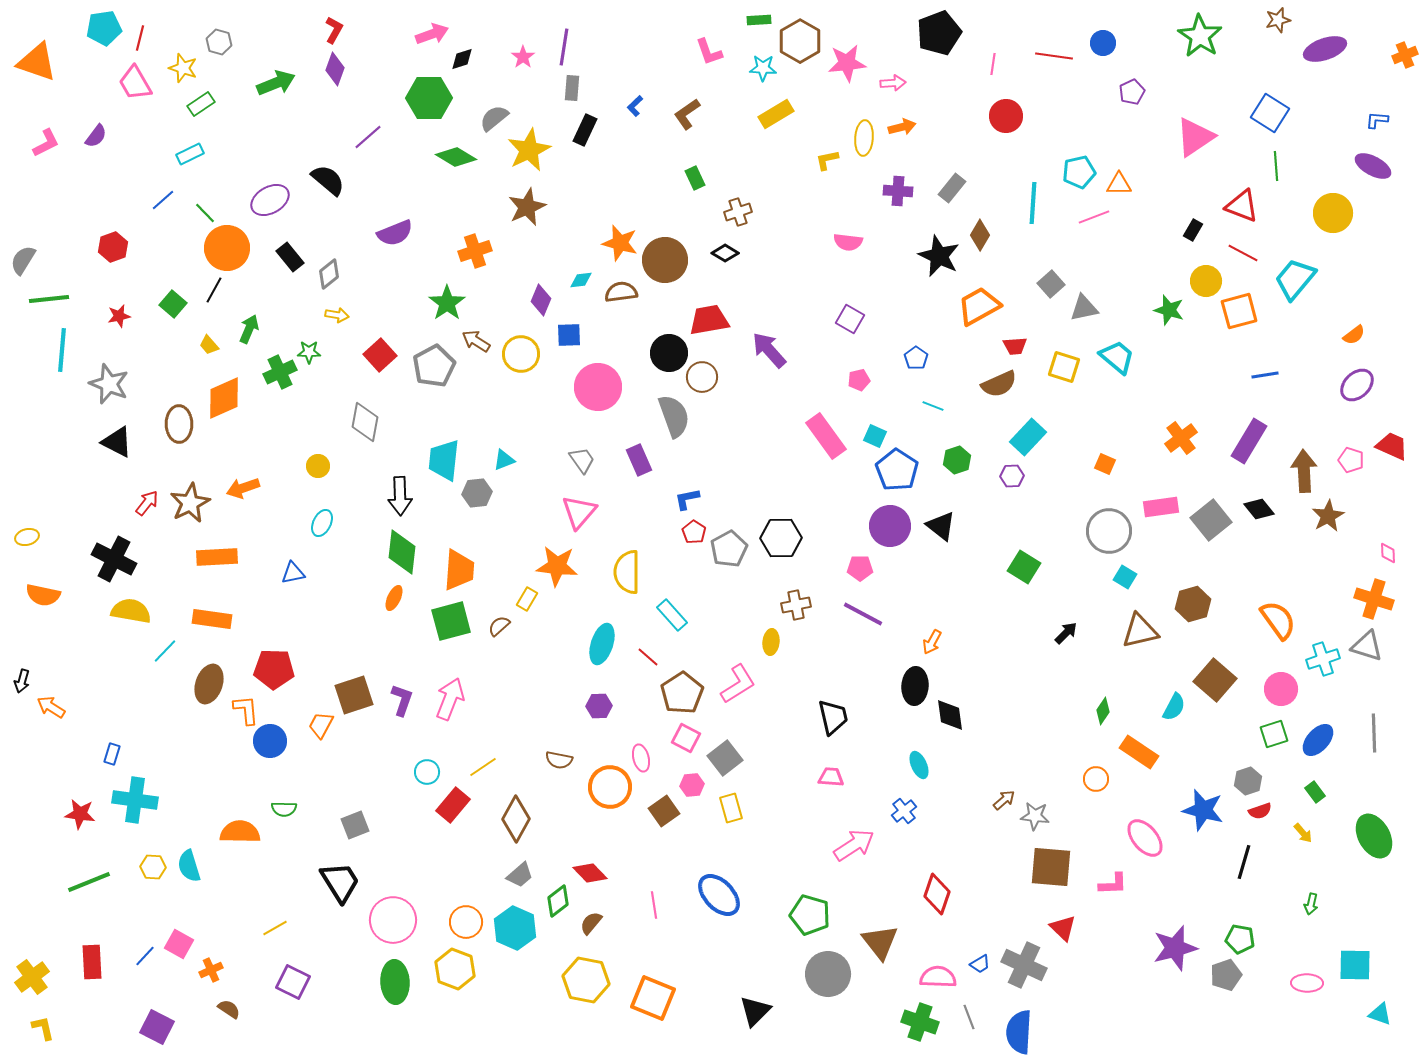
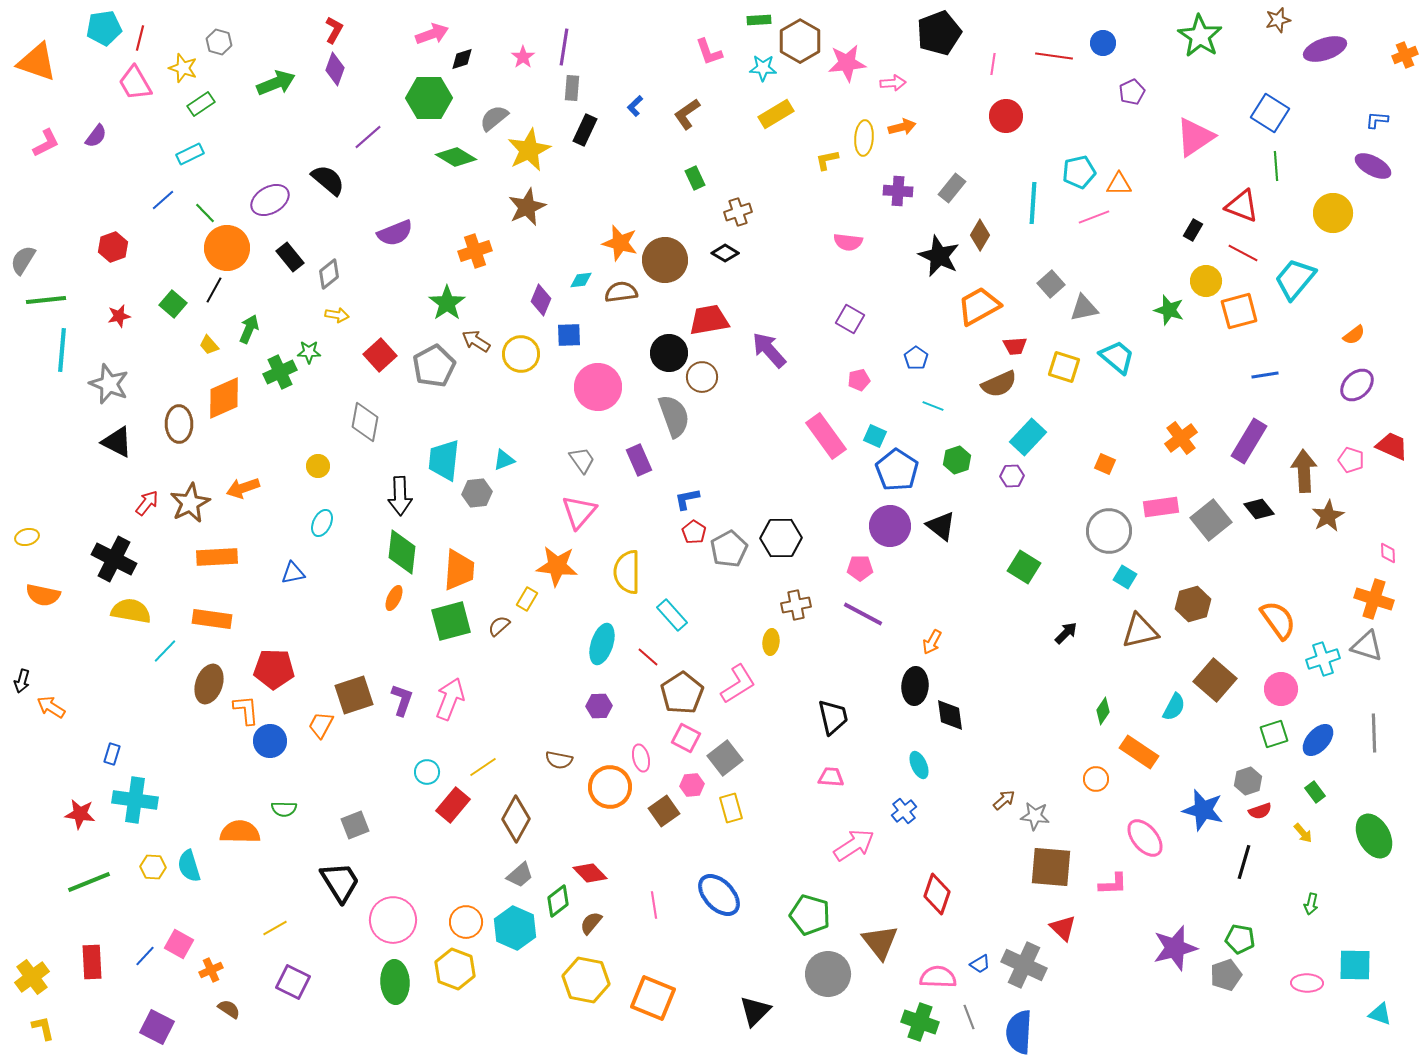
green line at (49, 299): moved 3 px left, 1 px down
